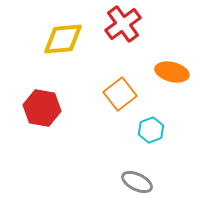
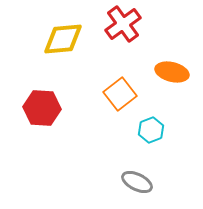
red hexagon: rotated 6 degrees counterclockwise
